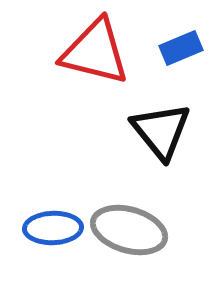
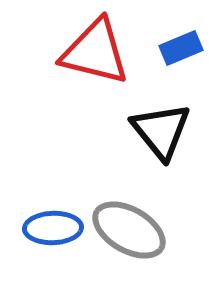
gray ellipse: rotated 14 degrees clockwise
